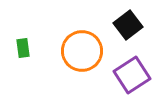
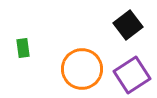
orange circle: moved 18 px down
